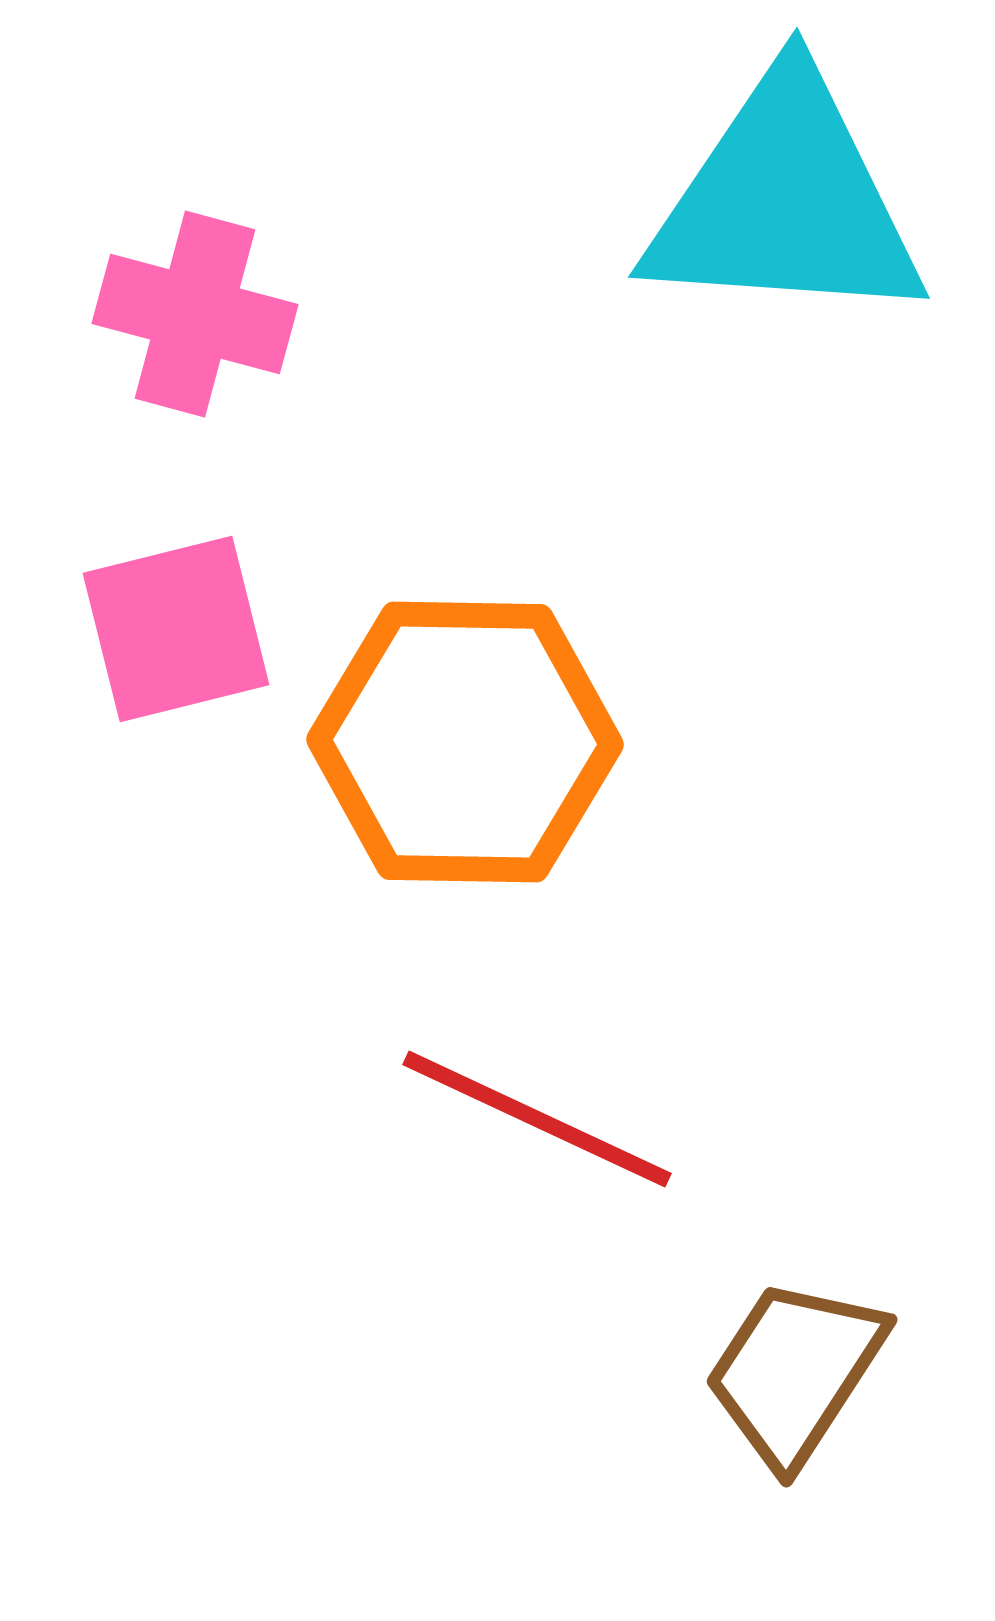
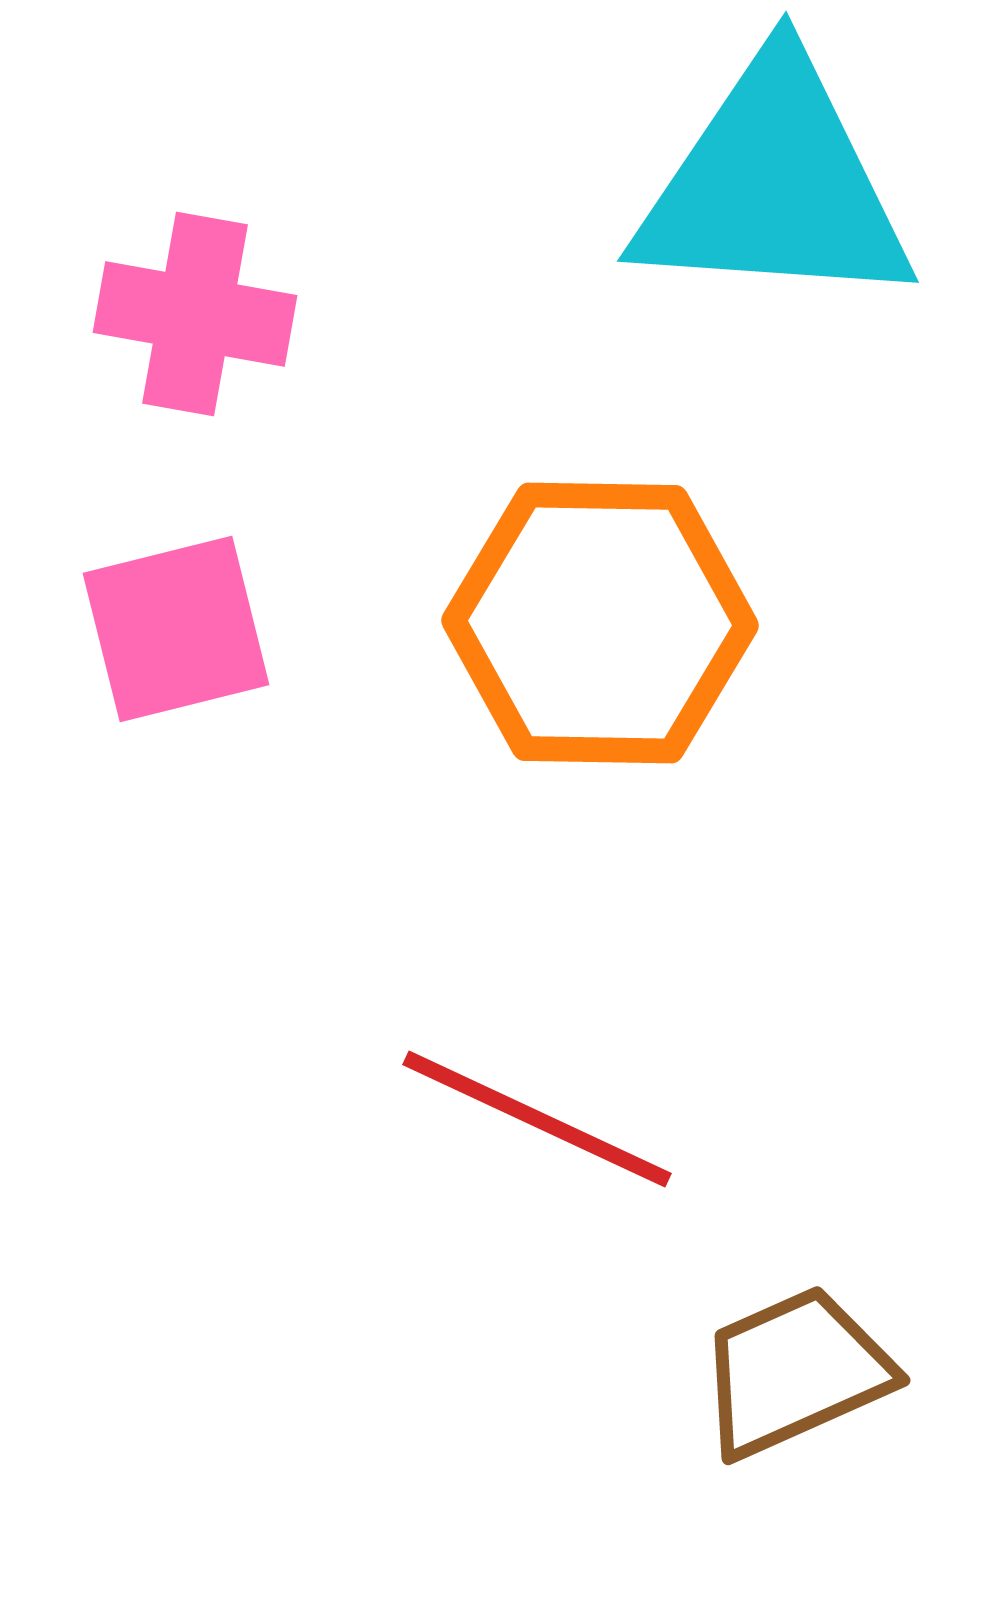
cyan triangle: moved 11 px left, 16 px up
pink cross: rotated 5 degrees counterclockwise
orange hexagon: moved 135 px right, 119 px up
brown trapezoid: rotated 33 degrees clockwise
